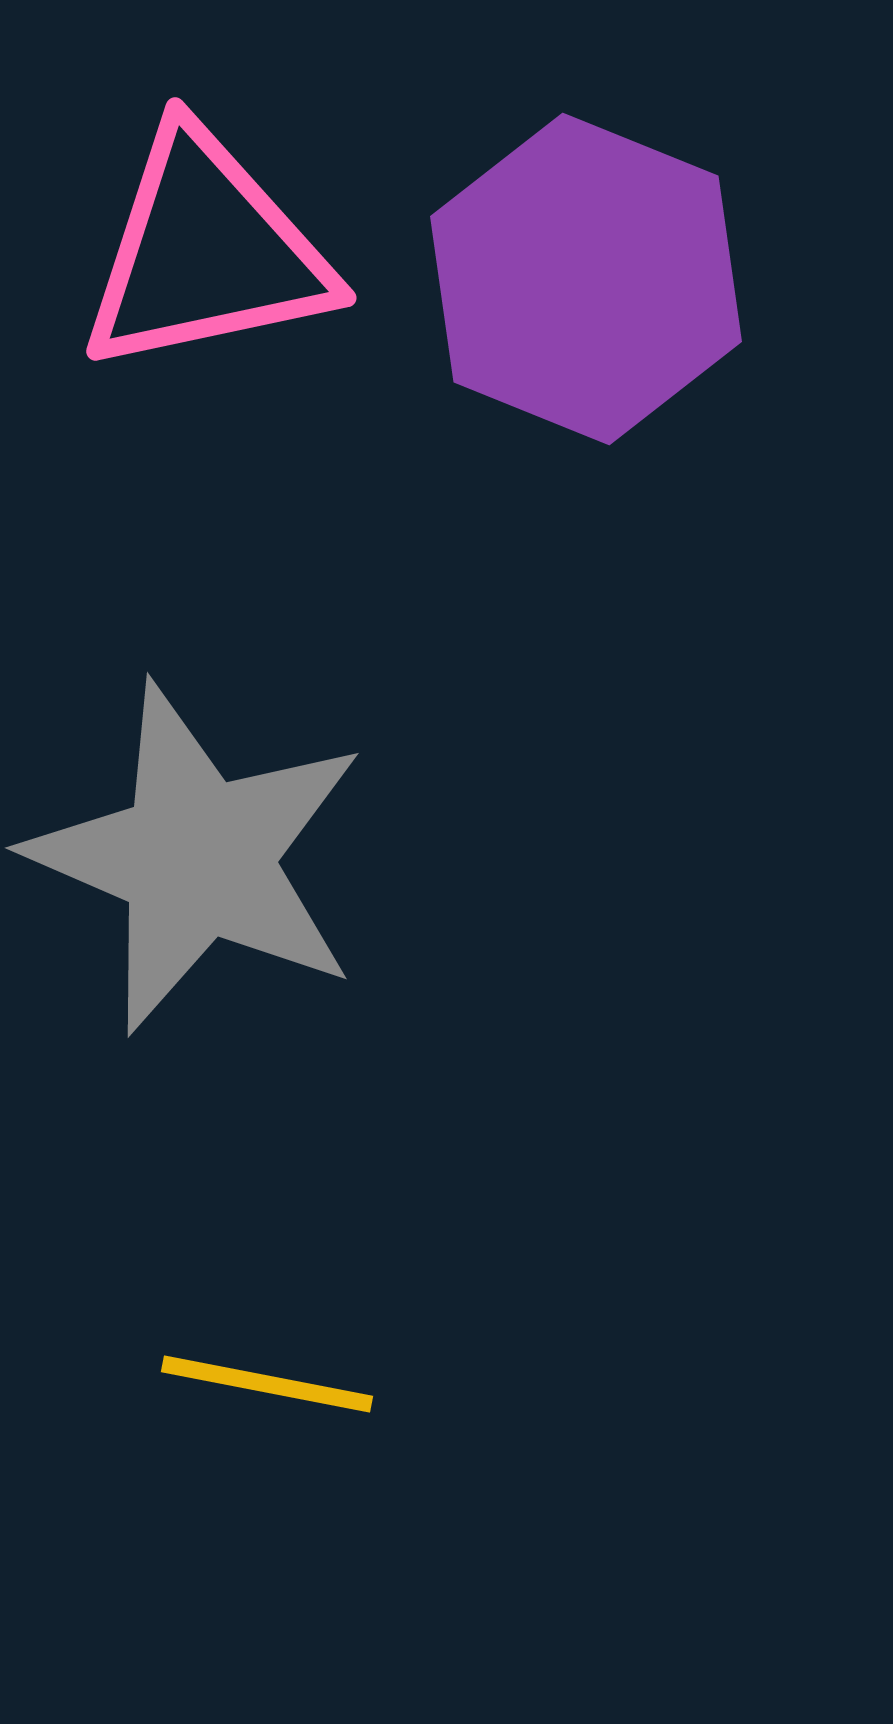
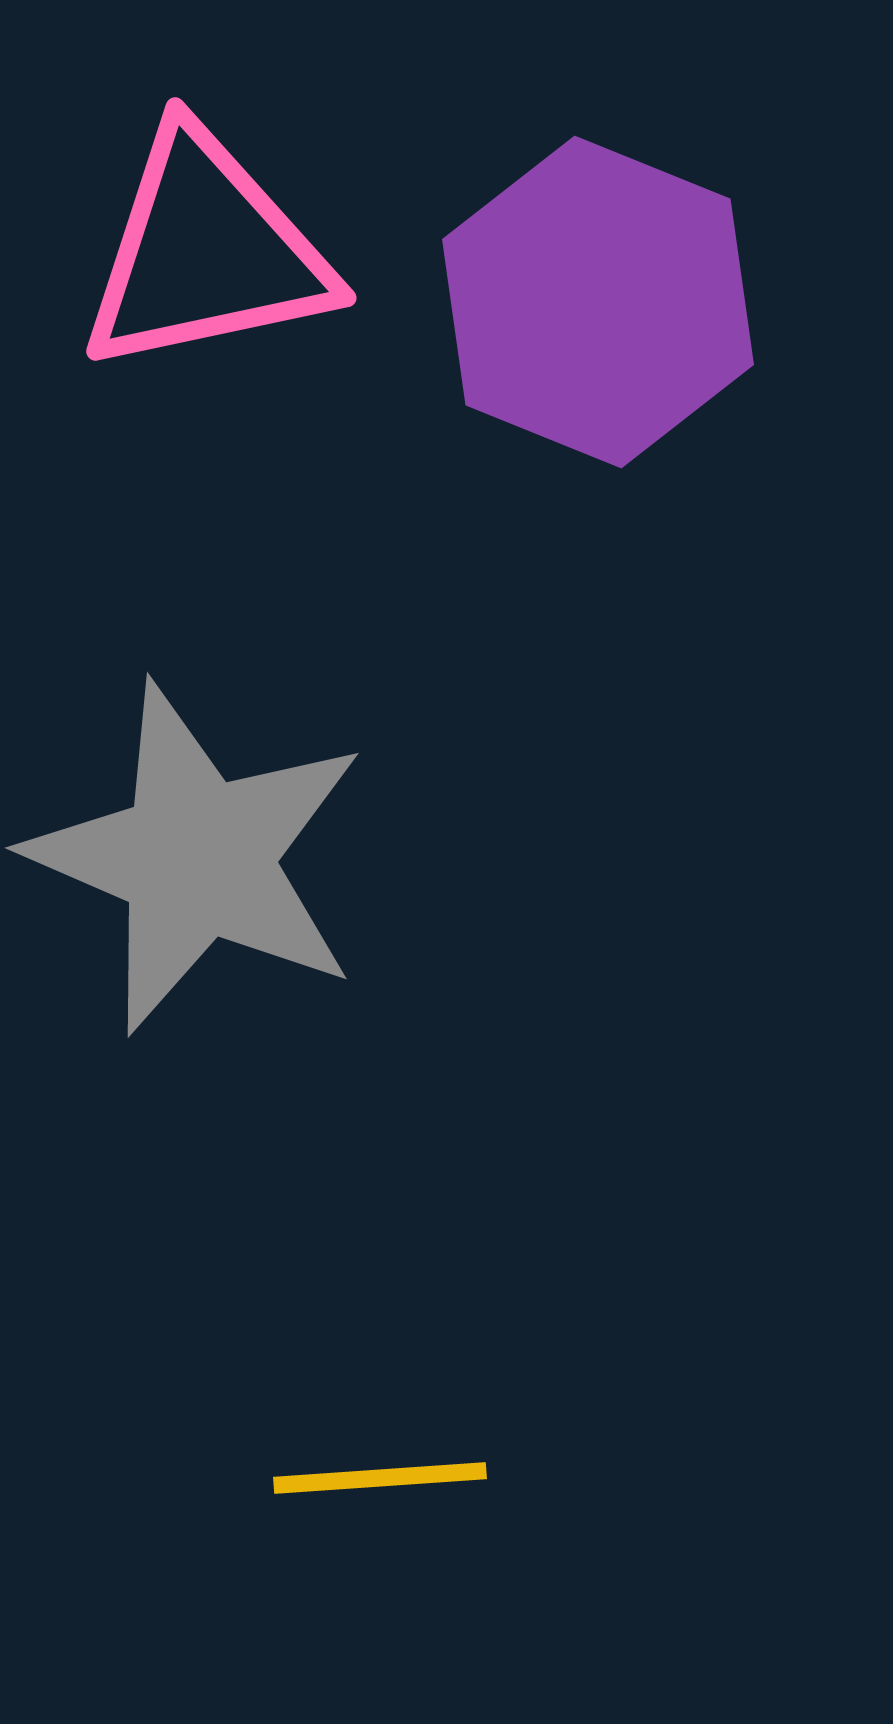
purple hexagon: moved 12 px right, 23 px down
yellow line: moved 113 px right, 94 px down; rotated 15 degrees counterclockwise
